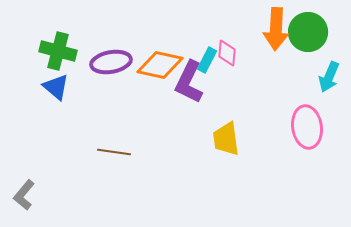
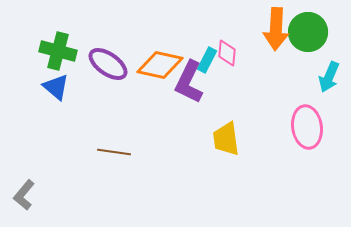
purple ellipse: moved 3 px left, 2 px down; rotated 45 degrees clockwise
